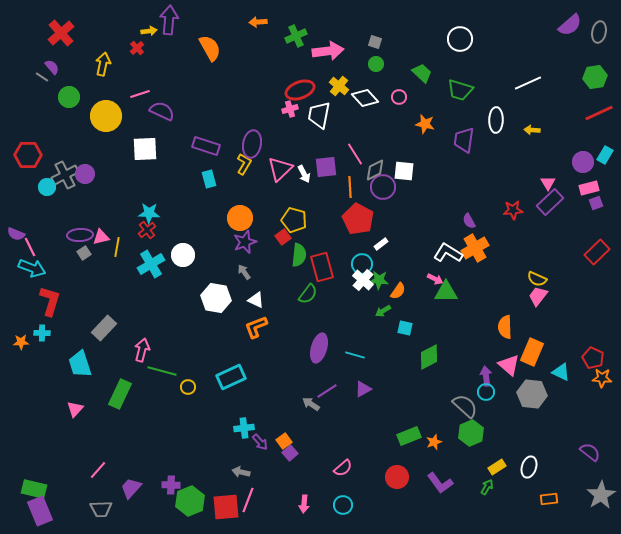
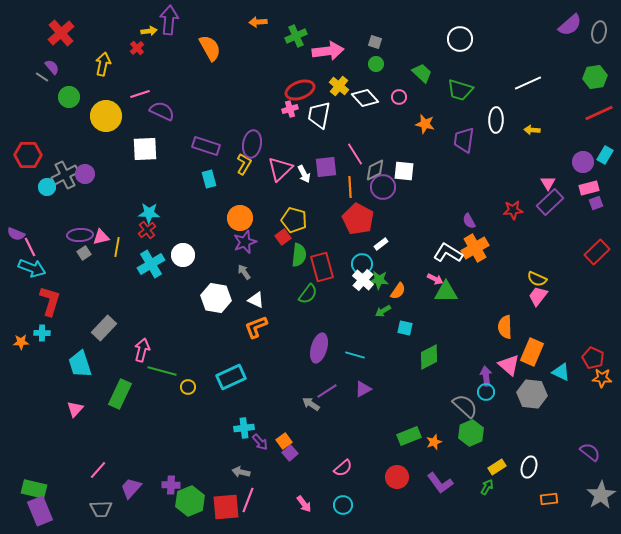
pink arrow at (304, 504): rotated 42 degrees counterclockwise
